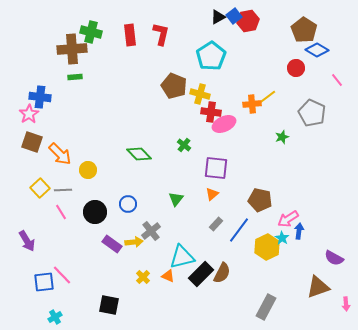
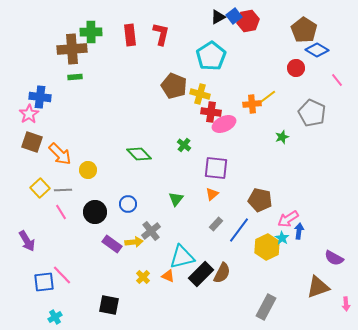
green cross at (91, 32): rotated 15 degrees counterclockwise
